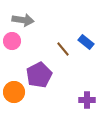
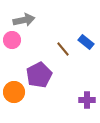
gray arrow: moved 1 px right; rotated 20 degrees counterclockwise
pink circle: moved 1 px up
